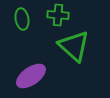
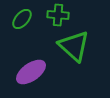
green ellipse: rotated 50 degrees clockwise
purple ellipse: moved 4 px up
